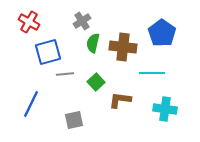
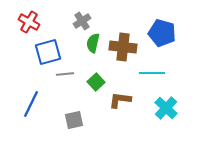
blue pentagon: rotated 20 degrees counterclockwise
cyan cross: moved 1 px right, 1 px up; rotated 35 degrees clockwise
